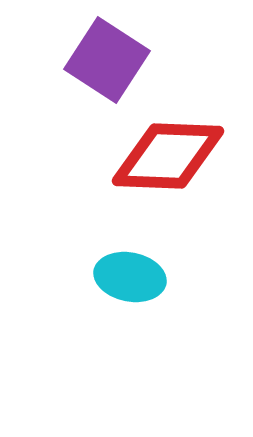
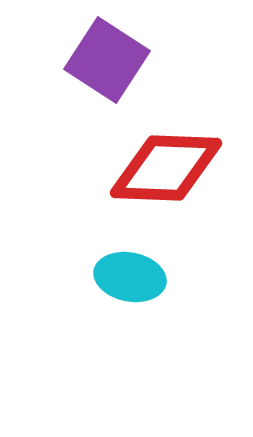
red diamond: moved 2 px left, 12 px down
